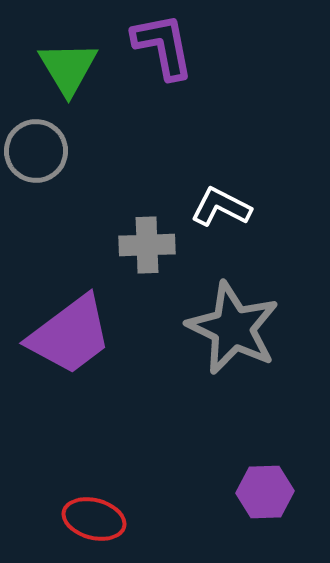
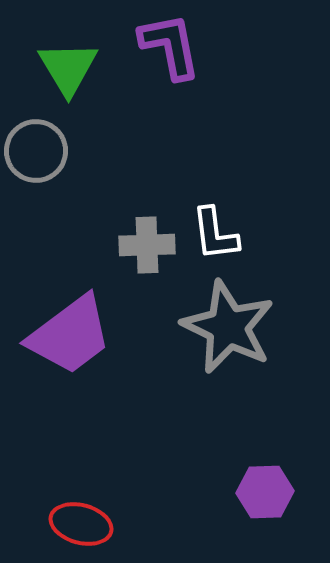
purple L-shape: moved 7 px right
white L-shape: moved 6 px left, 27 px down; rotated 124 degrees counterclockwise
gray star: moved 5 px left, 1 px up
red ellipse: moved 13 px left, 5 px down
